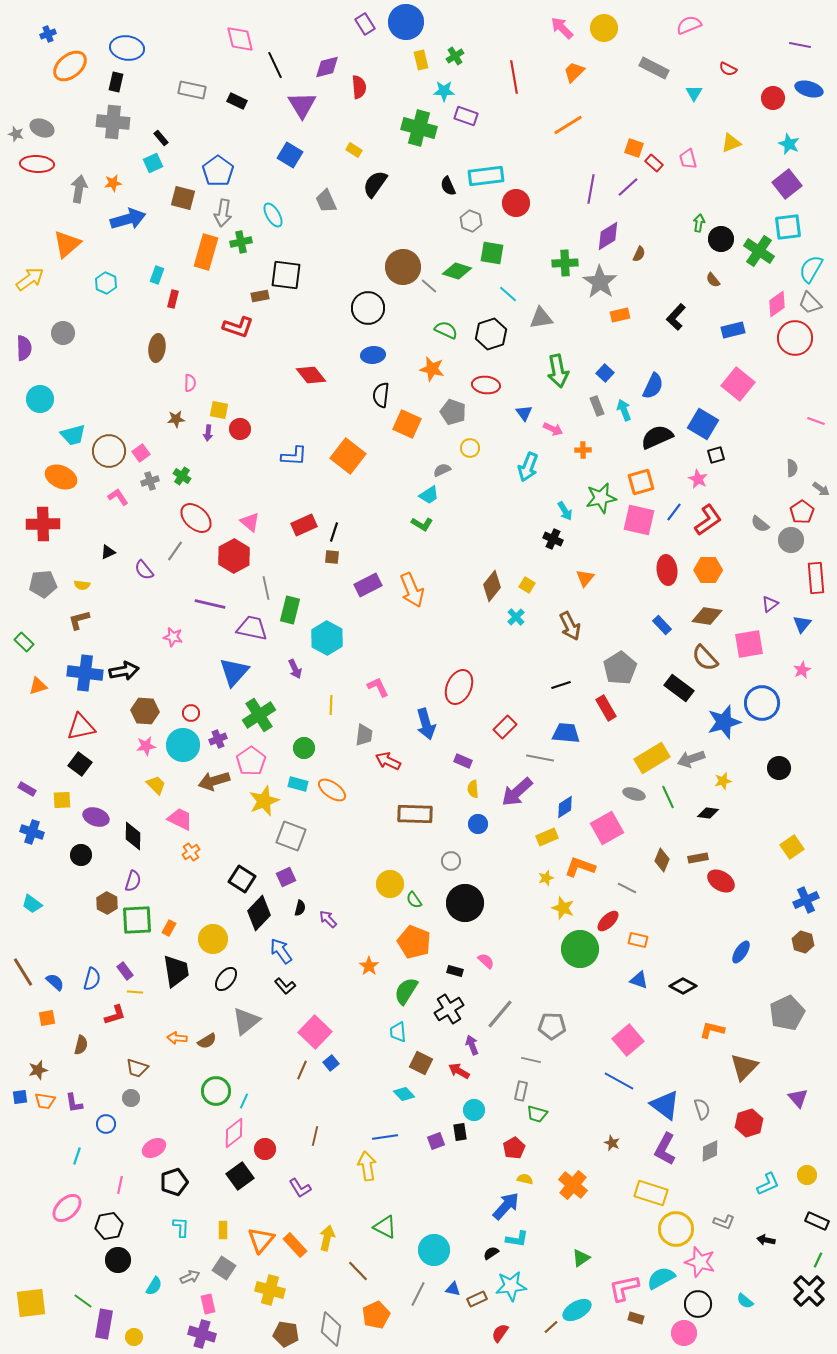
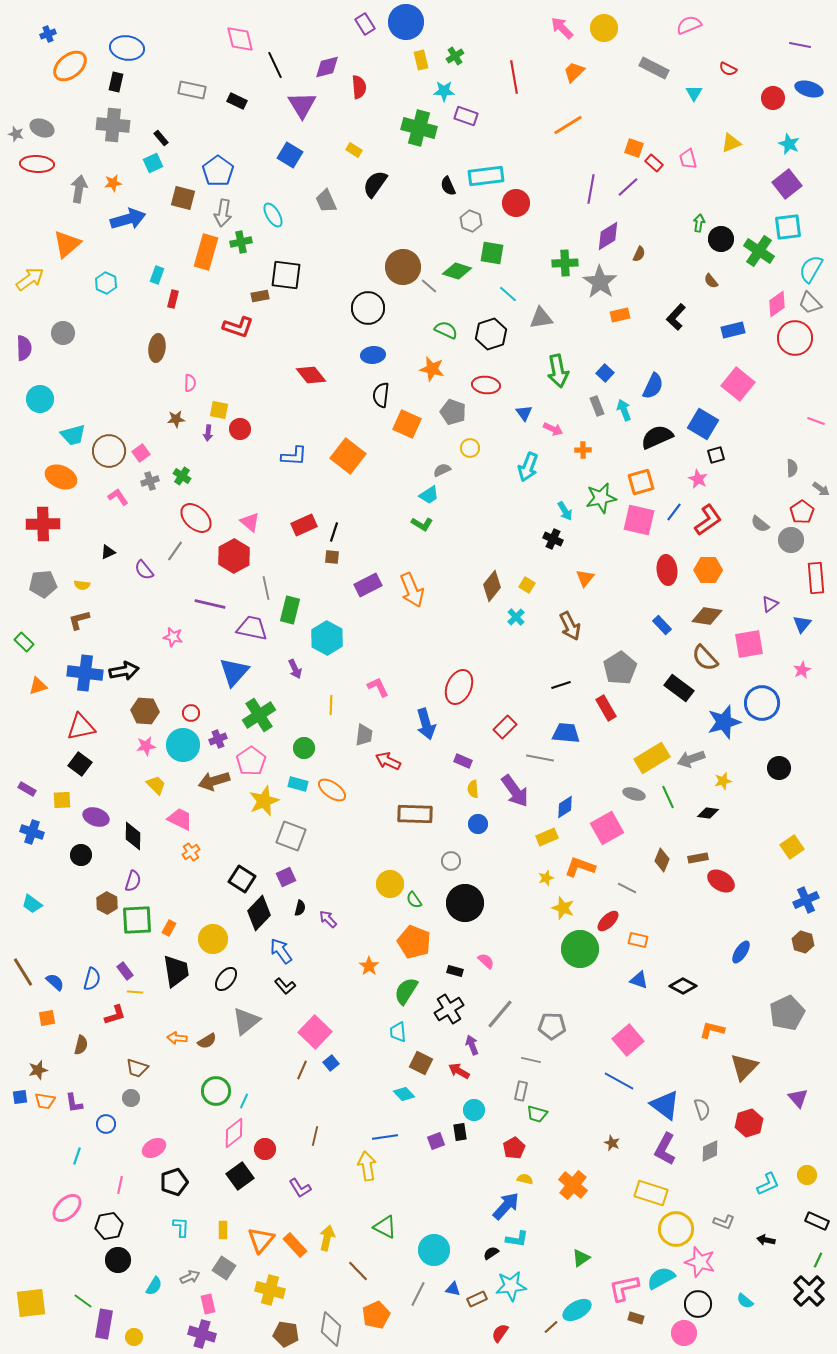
gray cross at (113, 122): moved 3 px down
brown semicircle at (713, 280): moved 2 px left, 1 px down
purple arrow at (517, 792): moved 2 px left, 1 px up; rotated 84 degrees counterclockwise
